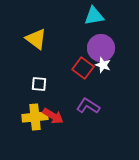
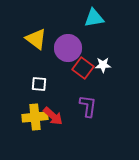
cyan triangle: moved 2 px down
purple circle: moved 33 px left
white star: rotated 21 degrees counterclockwise
purple L-shape: rotated 65 degrees clockwise
red arrow: rotated 10 degrees clockwise
